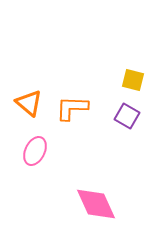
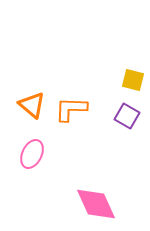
orange triangle: moved 3 px right, 2 px down
orange L-shape: moved 1 px left, 1 px down
pink ellipse: moved 3 px left, 3 px down
